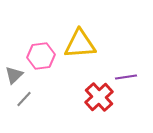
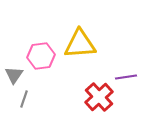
gray triangle: rotated 12 degrees counterclockwise
gray line: rotated 24 degrees counterclockwise
